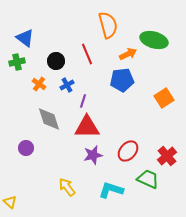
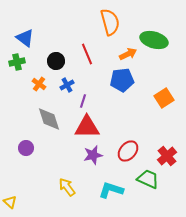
orange semicircle: moved 2 px right, 3 px up
